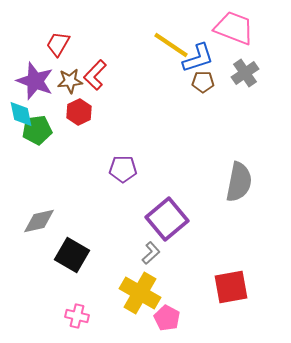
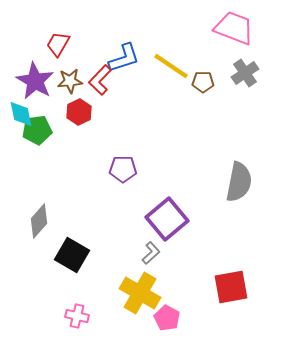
yellow line: moved 21 px down
blue L-shape: moved 74 px left
red L-shape: moved 5 px right, 5 px down
purple star: rotated 9 degrees clockwise
gray diamond: rotated 36 degrees counterclockwise
